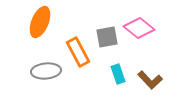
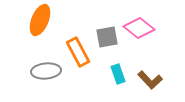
orange ellipse: moved 2 px up
